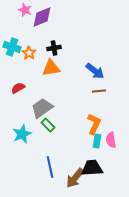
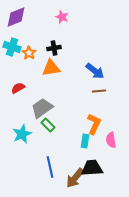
pink star: moved 37 px right, 7 px down
purple diamond: moved 26 px left
cyan rectangle: moved 12 px left
